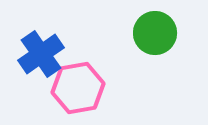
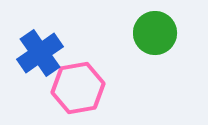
blue cross: moved 1 px left, 1 px up
